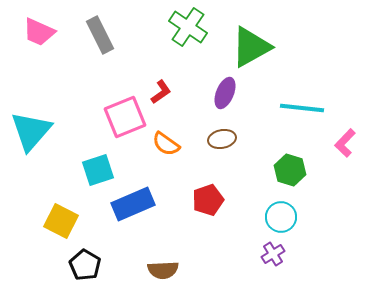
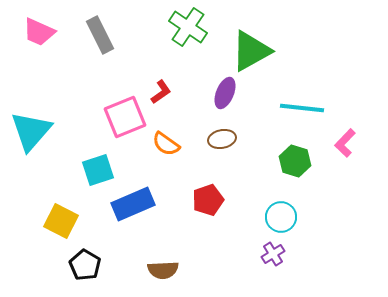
green triangle: moved 4 px down
green hexagon: moved 5 px right, 9 px up
